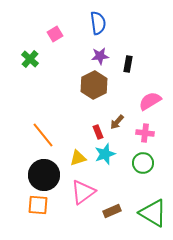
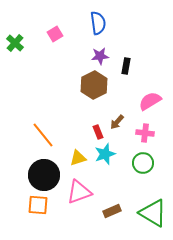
green cross: moved 15 px left, 16 px up
black rectangle: moved 2 px left, 2 px down
pink triangle: moved 4 px left; rotated 16 degrees clockwise
